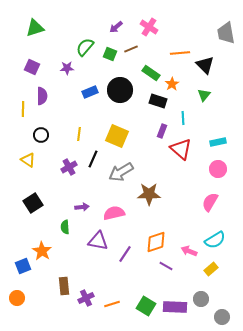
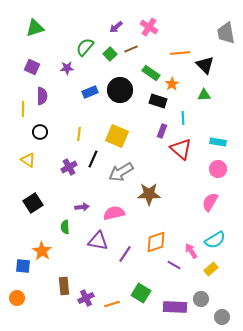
green square at (110, 54): rotated 24 degrees clockwise
green triangle at (204, 95): rotated 48 degrees clockwise
black circle at (41, 135): moved 1 px left, 3 px up
cyan rectangle at (218, 142): rotated 21 degrees clockwise
pink arrow at (189, 251): moved 2 px right; rotated 35 degrees clockwise
blue square at (23, 266): rotated 28 degrees clockwise
purple line at (166, 266): moved 8 px right, 1 px up
green square at (146, 306): moved 5 px left, 13 px up
